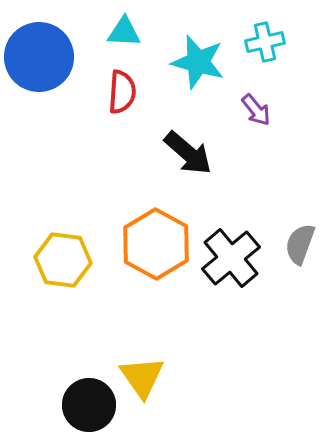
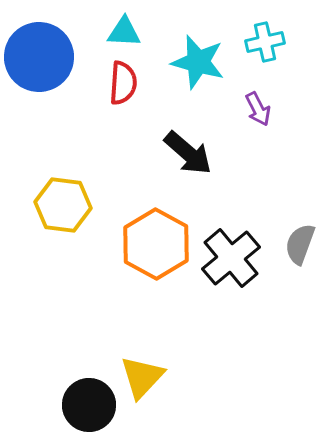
red semicircle: moved 1 px right, 9 px up
purple arrow: moved 2 px right, 1 px up; rotated 12 degrees clockwise
yellow hexagon: moved 55 px up
yellow triangle: rotated 18 degrees clockwise
